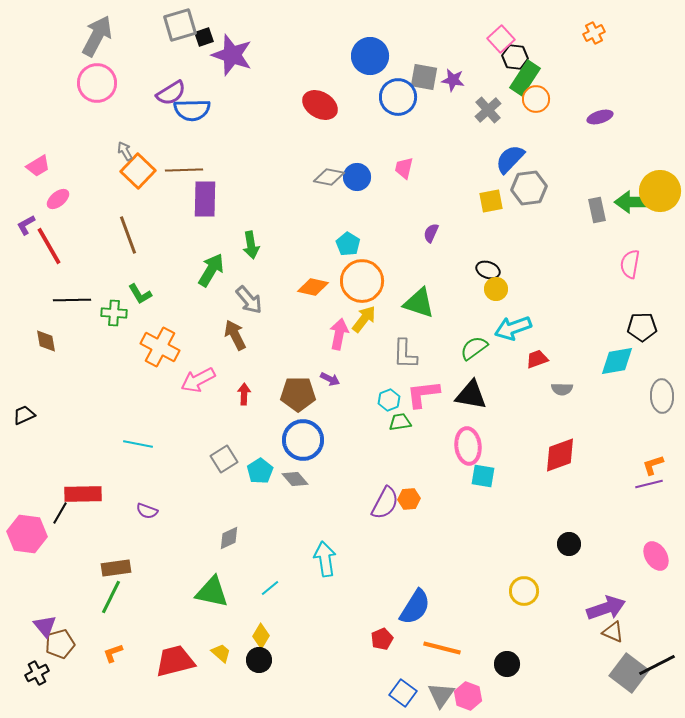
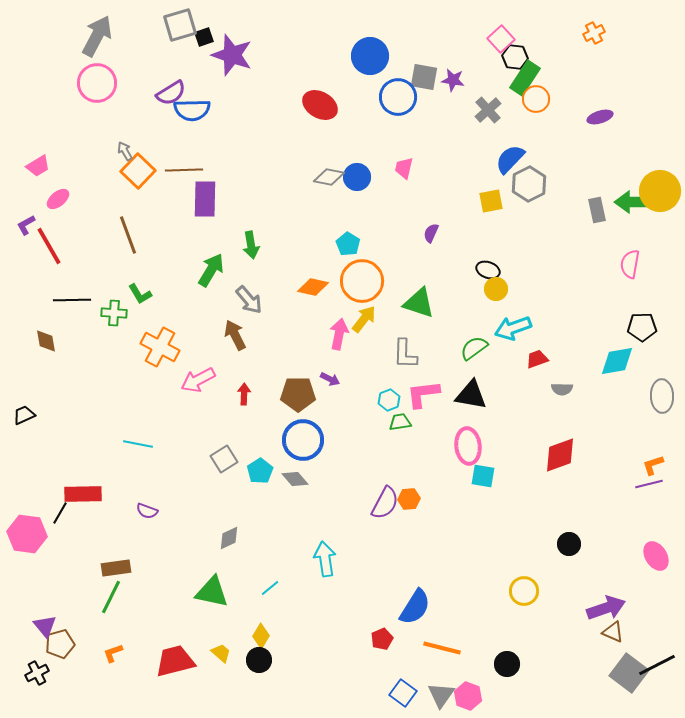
gray hexagon at (529, 188): moved 4 px up; rotated 20 degrees counterclockwise
